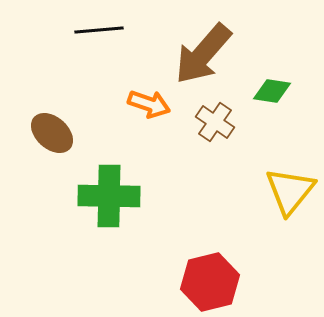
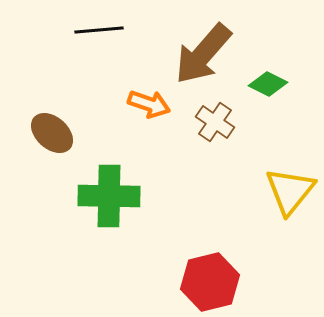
green diamond: moved 4 px left, 7 px up; rotated 18 degrees clockwise
